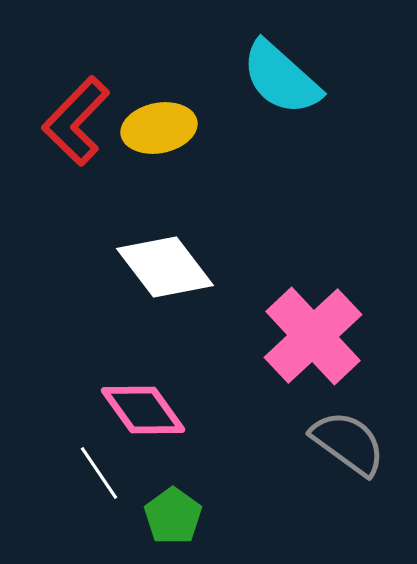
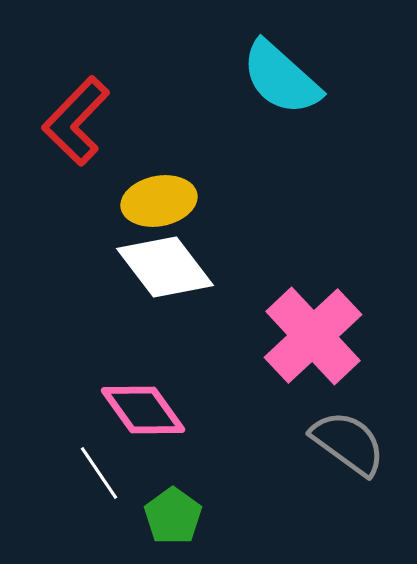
yellow ellipse: moved 73 px down
